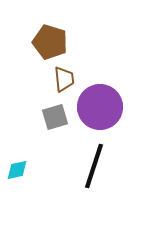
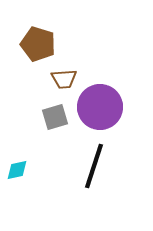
brown pentagon: moved 12 px left, 2 px down
brown trapezoid: rotated 92 degrees clockwise
